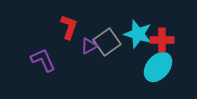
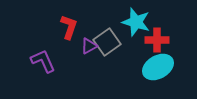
cyan star: moved 2 px left, 12 px up
red cross: moved 5 px left
purple L-shape: moved 1 px down
cyan ellipse: rotated 20 degrees clockwise
